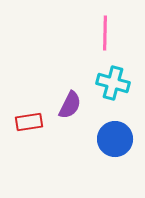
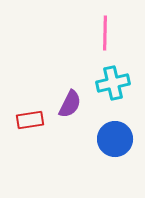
cyan cross: rotated 28 degrees counterclockwise
purple semicircle: moved 1 px up
red rectangle: moved 1 px right, 2 px up
